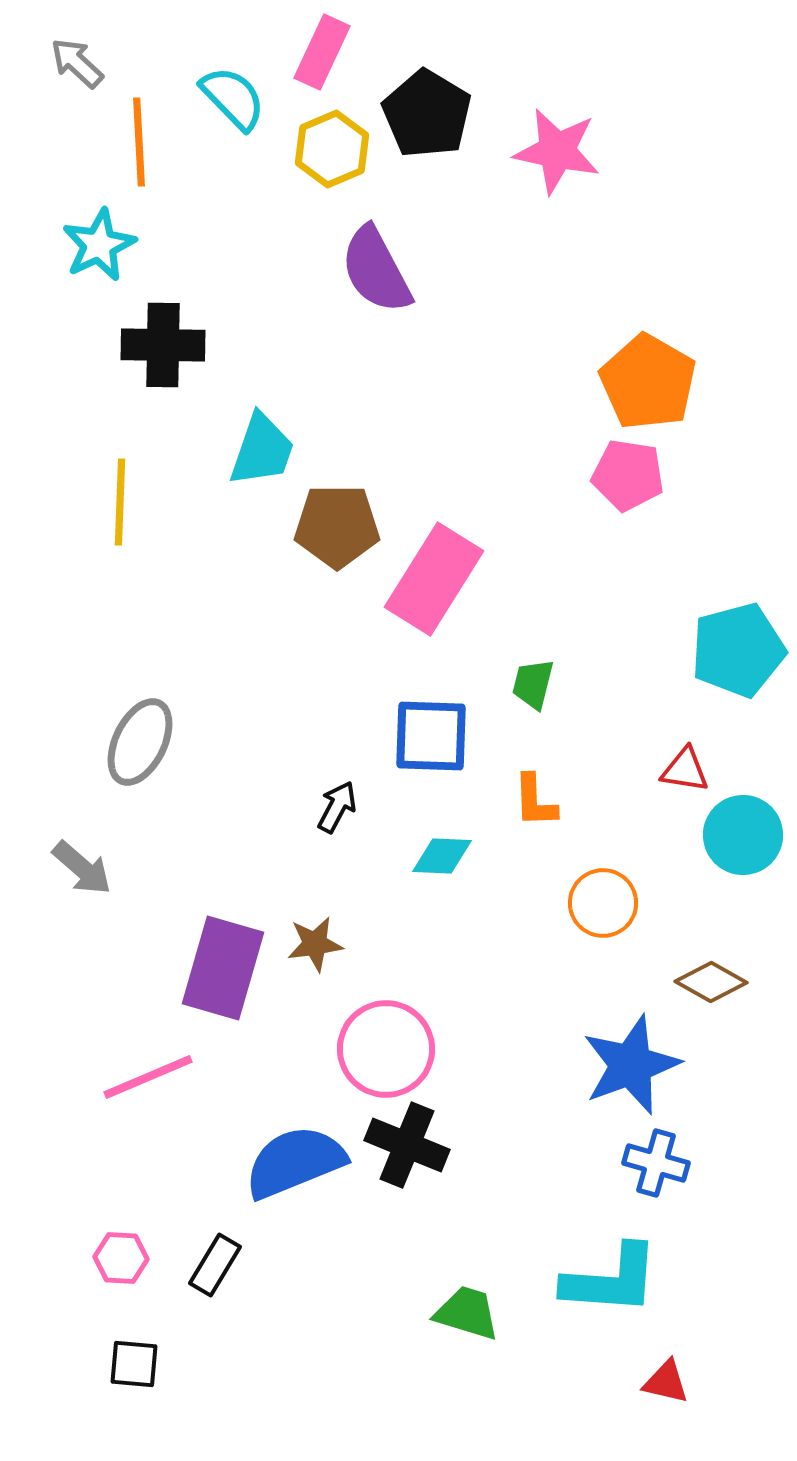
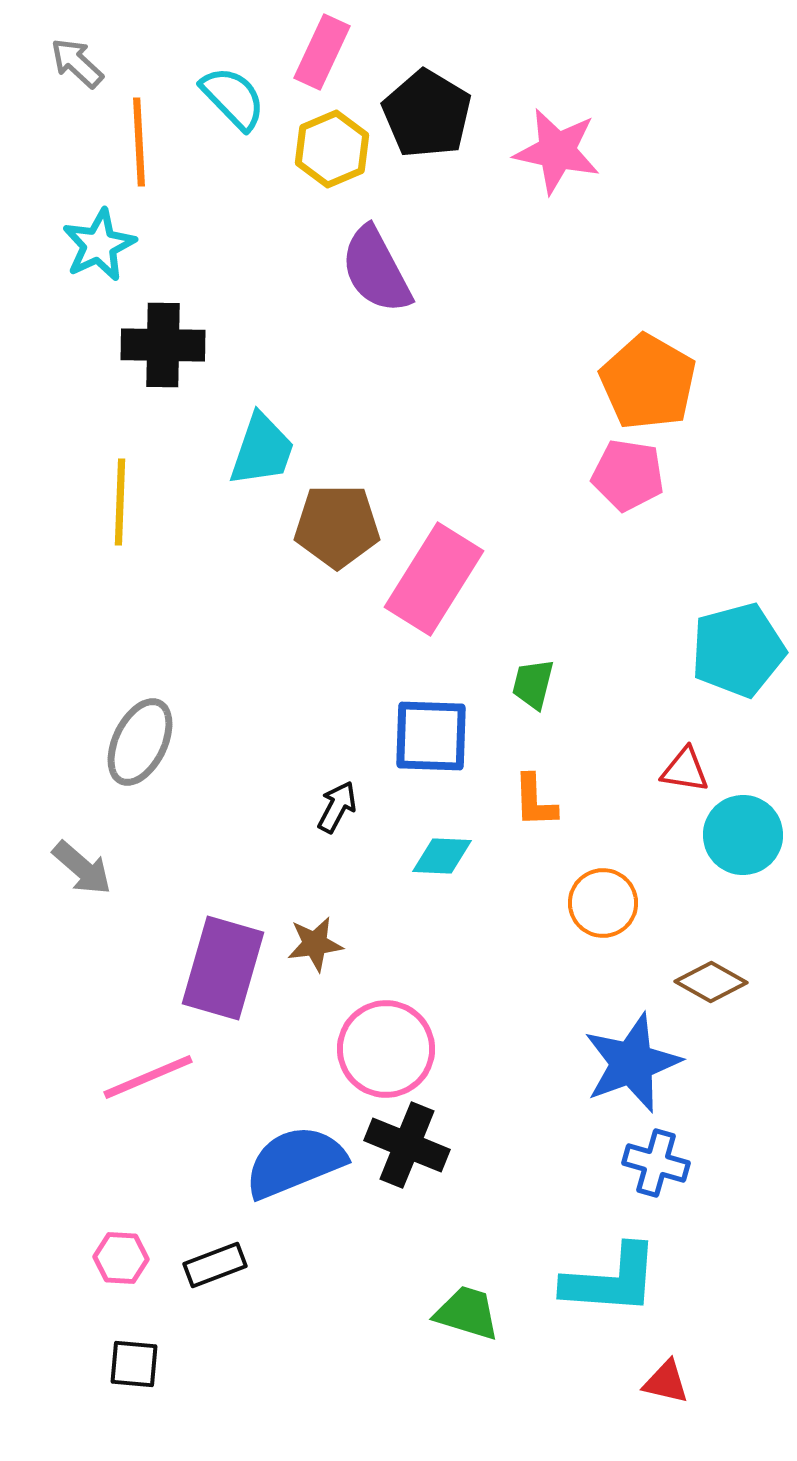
blue star at (631, 1065): moved 1 px right, 2 px up
black rectangle at (215, 1265): rotated 38 degrees clockwise
